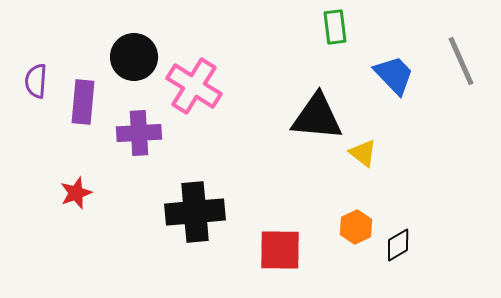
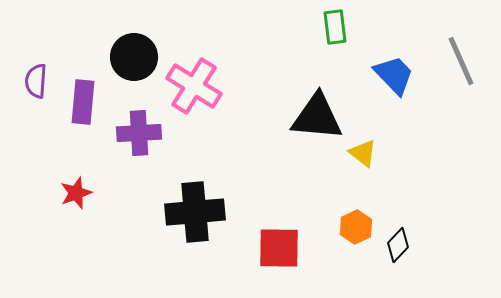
black diamond: rotated 16 degrees counterclockwise
red square: moved 1 px left, 2 px up
